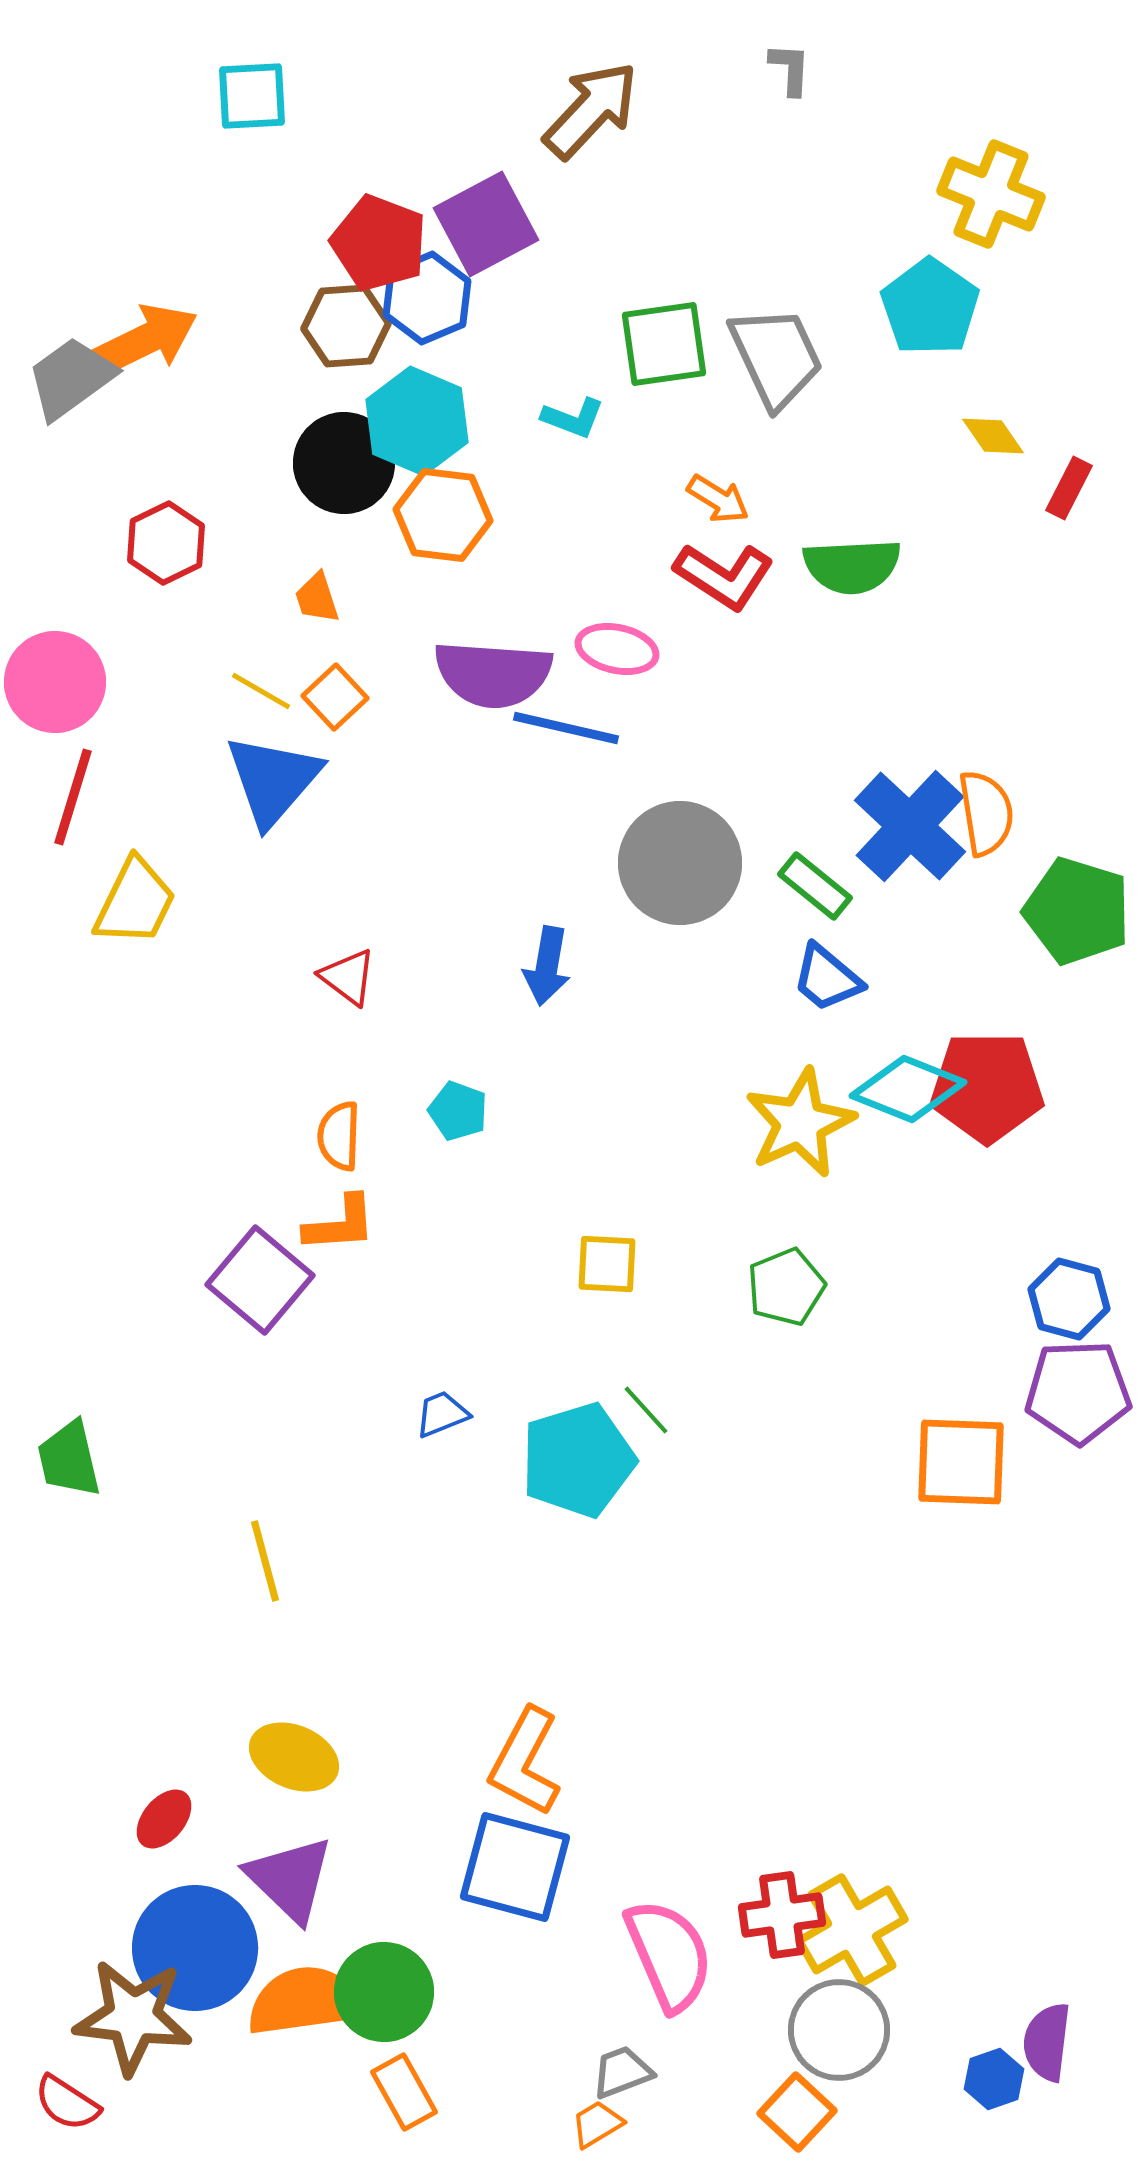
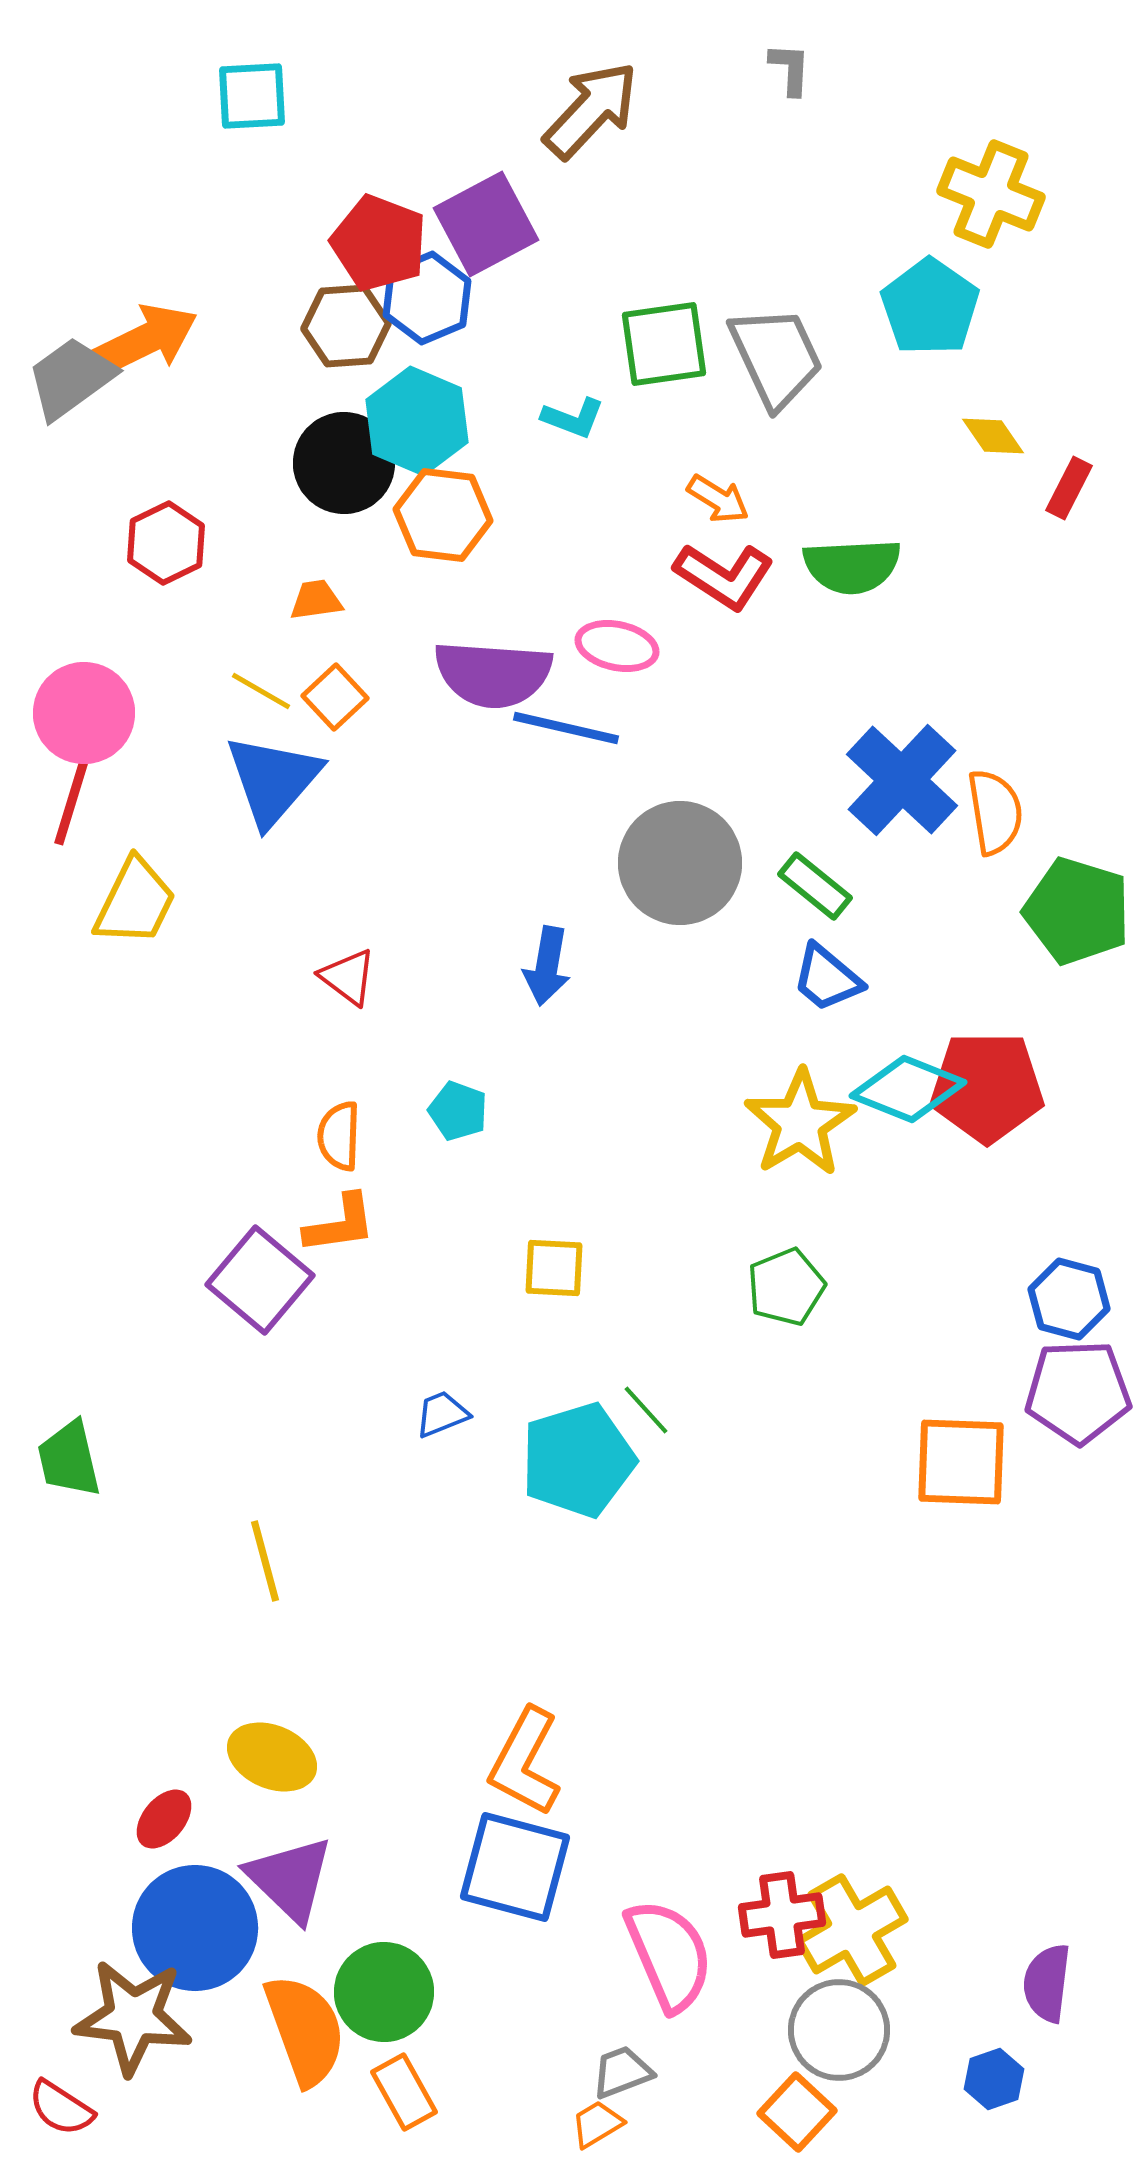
orange trapezoid at (317, 598): moved 1 px left, 2 px down; rotated 100 degrees clockwise
pink ellipse at (617, 649): moved 3 px up
pink circle at (55, 682): moved 29 px right, 31 px down
orange semicircle at (986, 813): moved 9 px right, 1 px up
blue cross at (910, 826): moved 8 px left, 46 px up
yellow star at (800, 1123): rotated 7 degrees counterclockwise
orange L-shape at (340, 1224): rotated 4 degrees counterclockwise
yellow square at (607, 1264): moved 53 px left, 4 px down
yellow ellipse at (294, 1757): moved 22 px left
blue circle at (195, 1948): moved 20 px up
orange semicircle at (305, 2001): moved 29 px down; rotated 78 degrees clockwise
purple semicircle at (1047, 2042): moved 59 px up
red semicircle at (67, 2103): moved 6 px left, 5 px down
